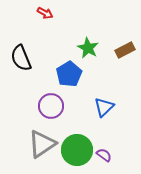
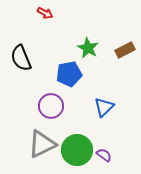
blue pentagon: rotated 20 degrees clockwise
gray triangle: rotated 8 degrees clockwise
